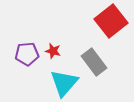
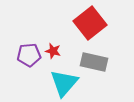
red square: moved 21 px left, 2 px down
purple pentagon: moved 2 px right, 1 px down
gray rectangle: rotated 40 degrees counterclockwise
